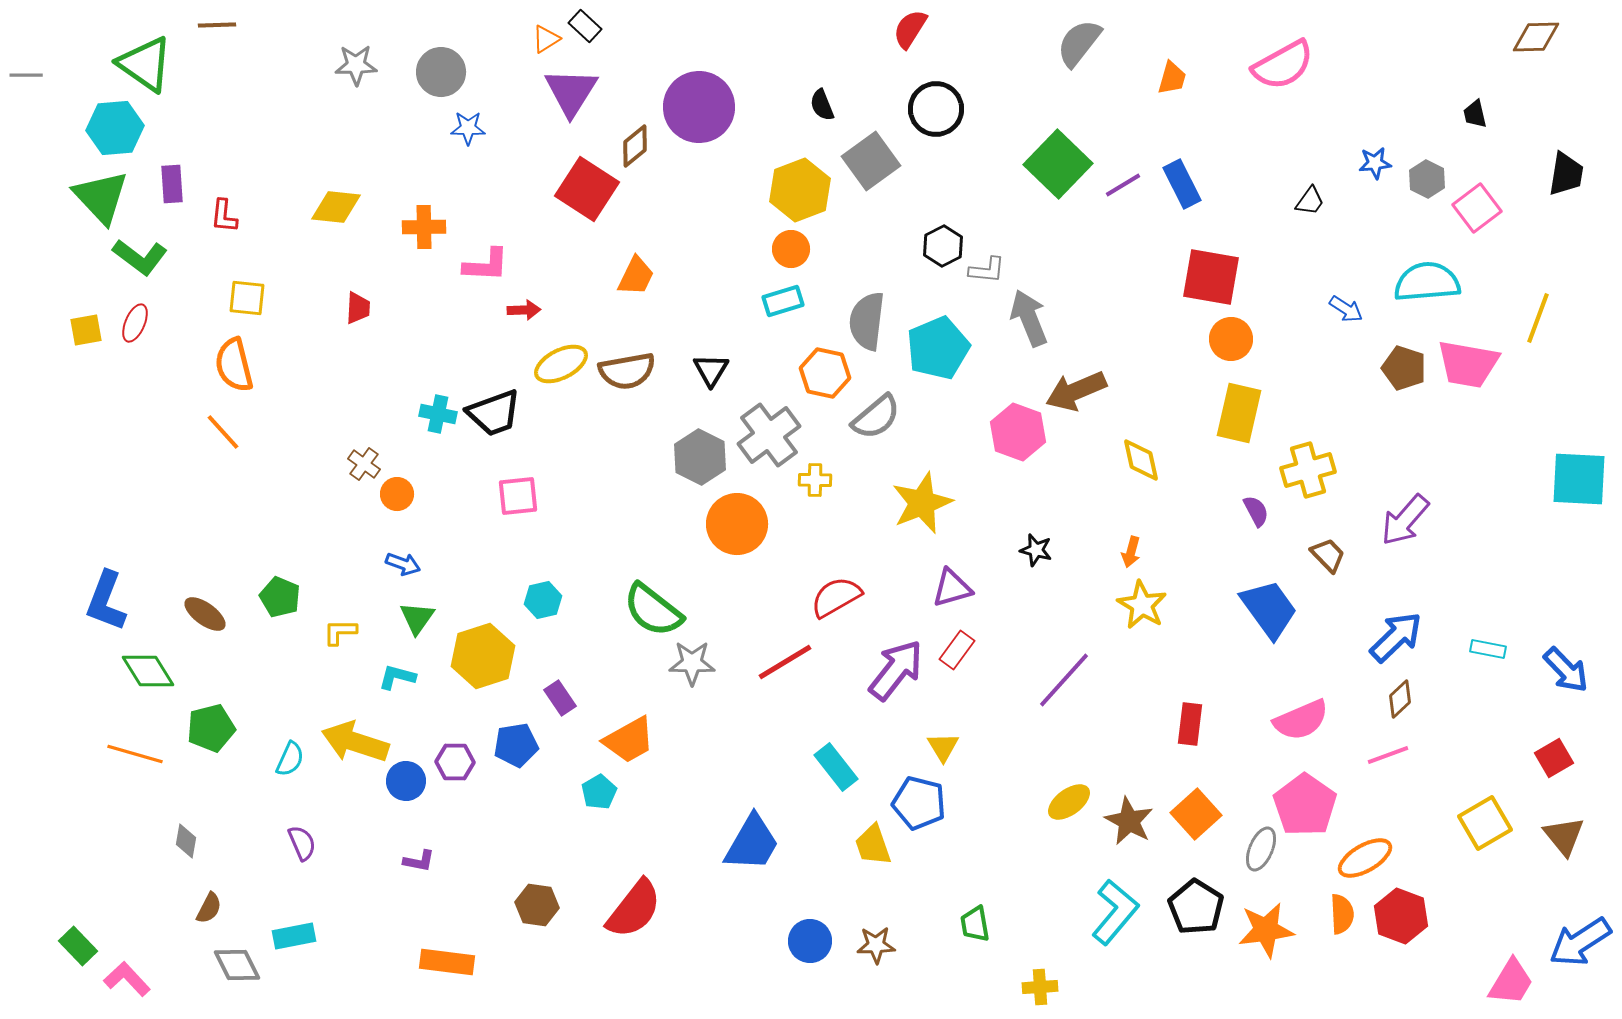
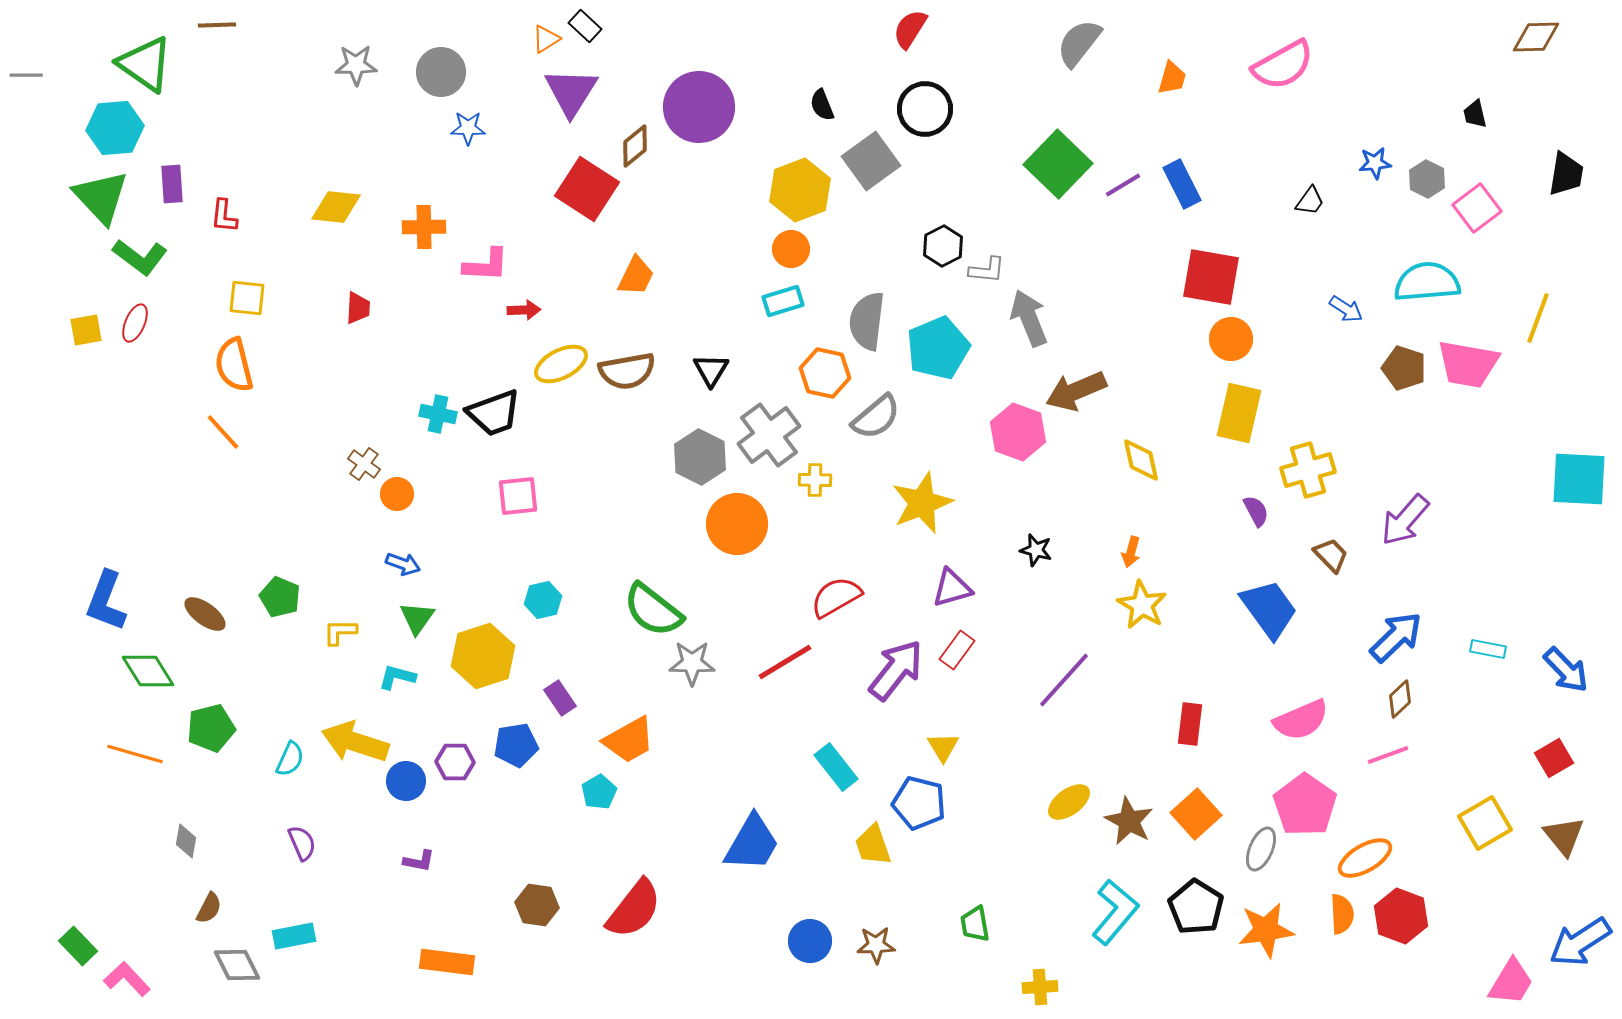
black circle at (936, 109): moved 11 px left
brown trapezoid at (1328, 555): moved 3 px right
